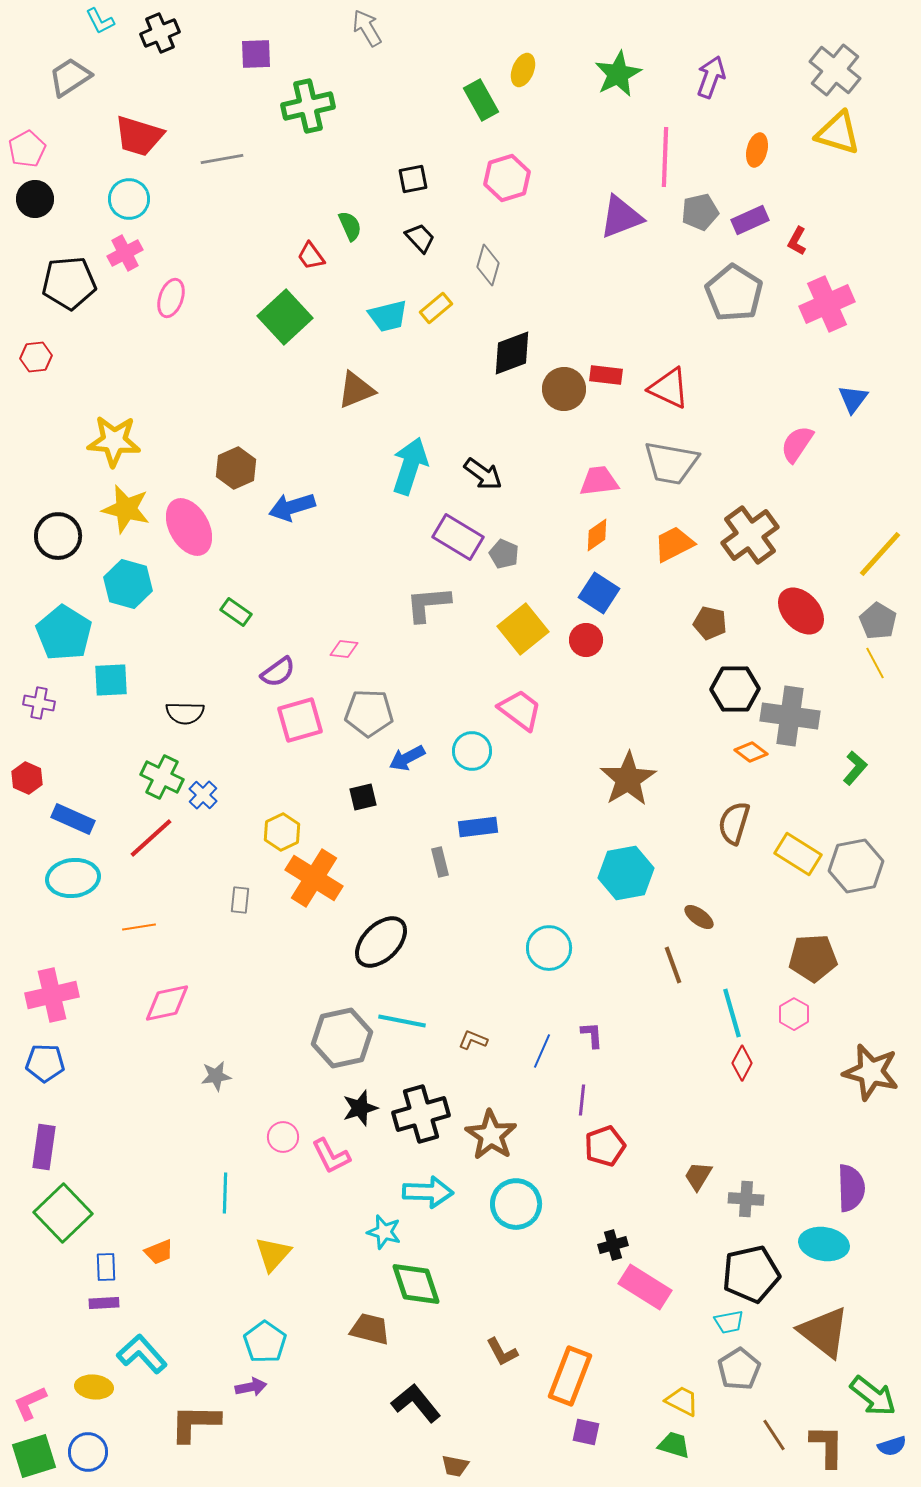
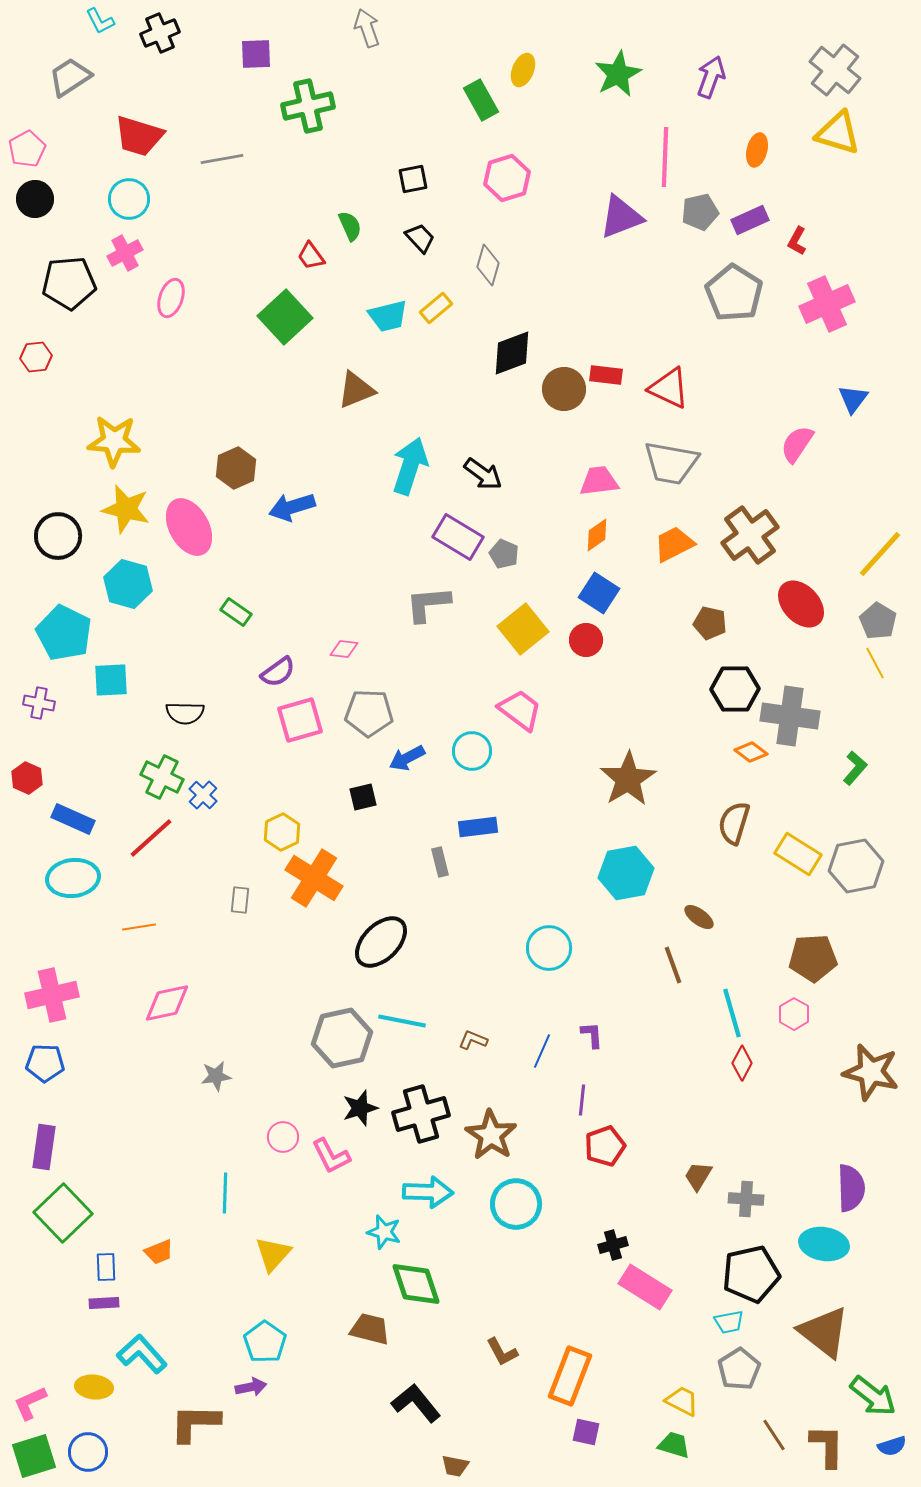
gray arrow at (367, 28): rotated 12 degrees clockwise
red ellipse at (801, 611): moved 7 px up
cyan pentagon at (64, 633): rotated 6 degrees counterclockwise
